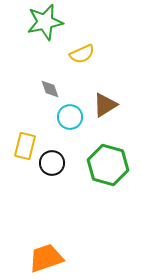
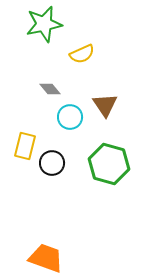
green star: moved 1 px left, 2 px down
gray diamond: rotated 20 degrees counterclockwise
brown triangle: rotated 32 degrees counterclockwise
green hexagon: moved 1 px right, 1 px up
orange trapezoid: rotated 39 degrees clockwise
